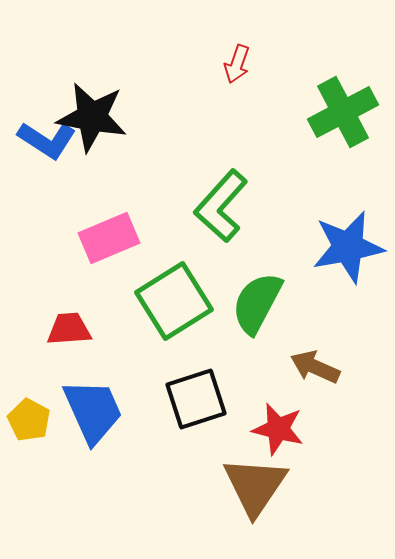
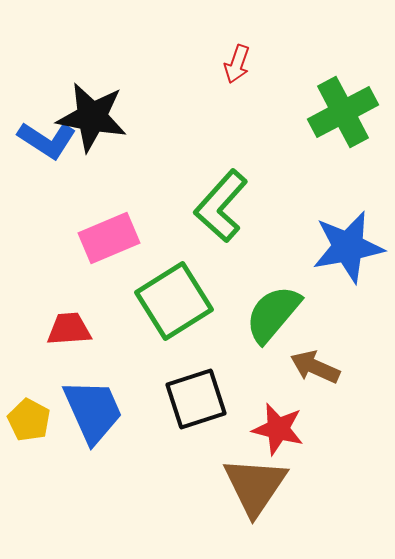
green semicircle: moved 16 px right, 11 px down; rotated 12 degrees clockwise
